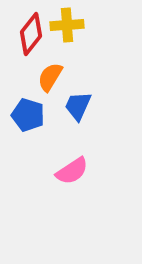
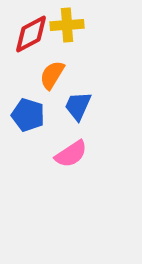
red diamond: rotated 24 degrees clockwise
orange semicircle: moved 2 px right, 2 px up
pink semicircle: moved 1 px left, 17 px up
